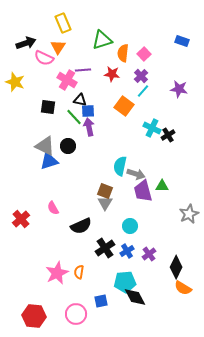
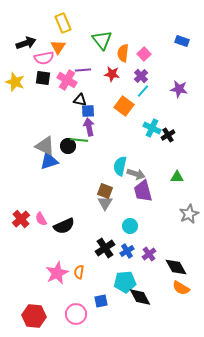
green triangle at (102, 40): rotated 50 degrees counterclockwise
pink semicircle at (44, 58): rotated 36 degrees counterclockwise
black square at (48, 107): moved 5 px left, 29 px up
green line at (74, 117): moved 5 px right, 23 px down; rotated 42 degrees counterclockwise
green triangle at (162, 186): moved 15 px right, 9 px up
pink semicircle at (53, 208): moved 12 px left, 11 px down
black semicircle at (81, 226): moved 17 px left
black diamond at (176, 267): rotated 55 degrees counterclockwise
orange semicircle at (183, 288): moved 2 px left
black diamond at (135, 297): moved 5 px right
